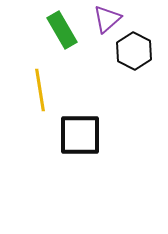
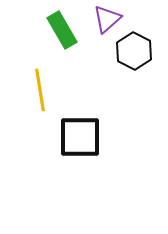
black square: moved 2 px down
